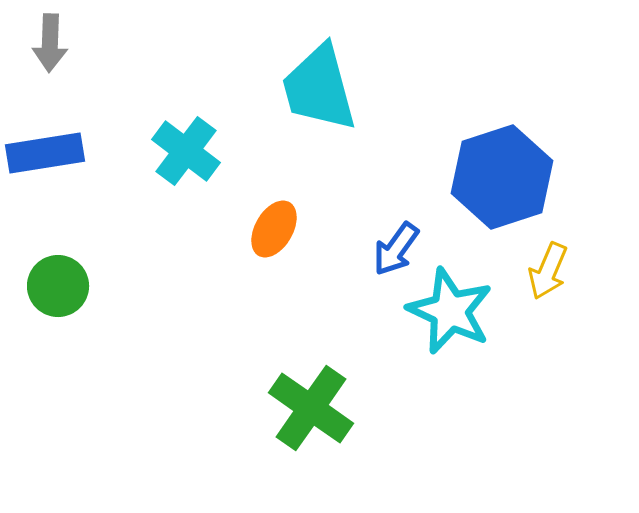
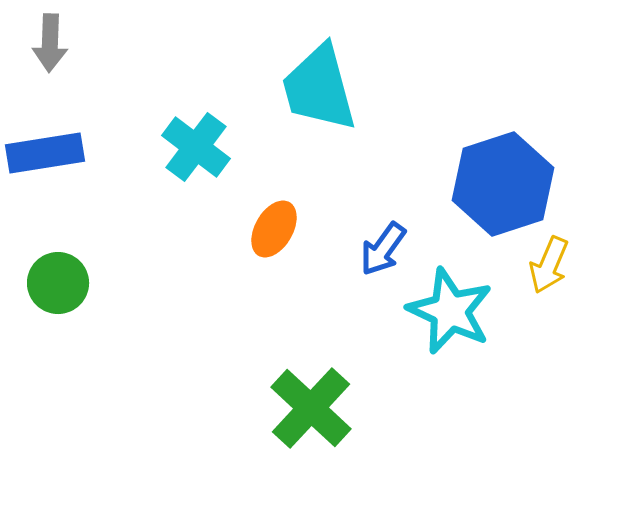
cyan cross: moved 10 px right, 4 px up
blue hexagon: moved 1 px right, 7 px down
blue arrow: moved 13 px left
yellow arrow: moved 1 px right, 6 px up
green circle: moved 3 px up
green cross: rotated 8 degrees clockwise
